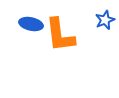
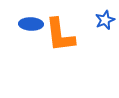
blue ellipse: rotated 10 degrees counterclockwise
